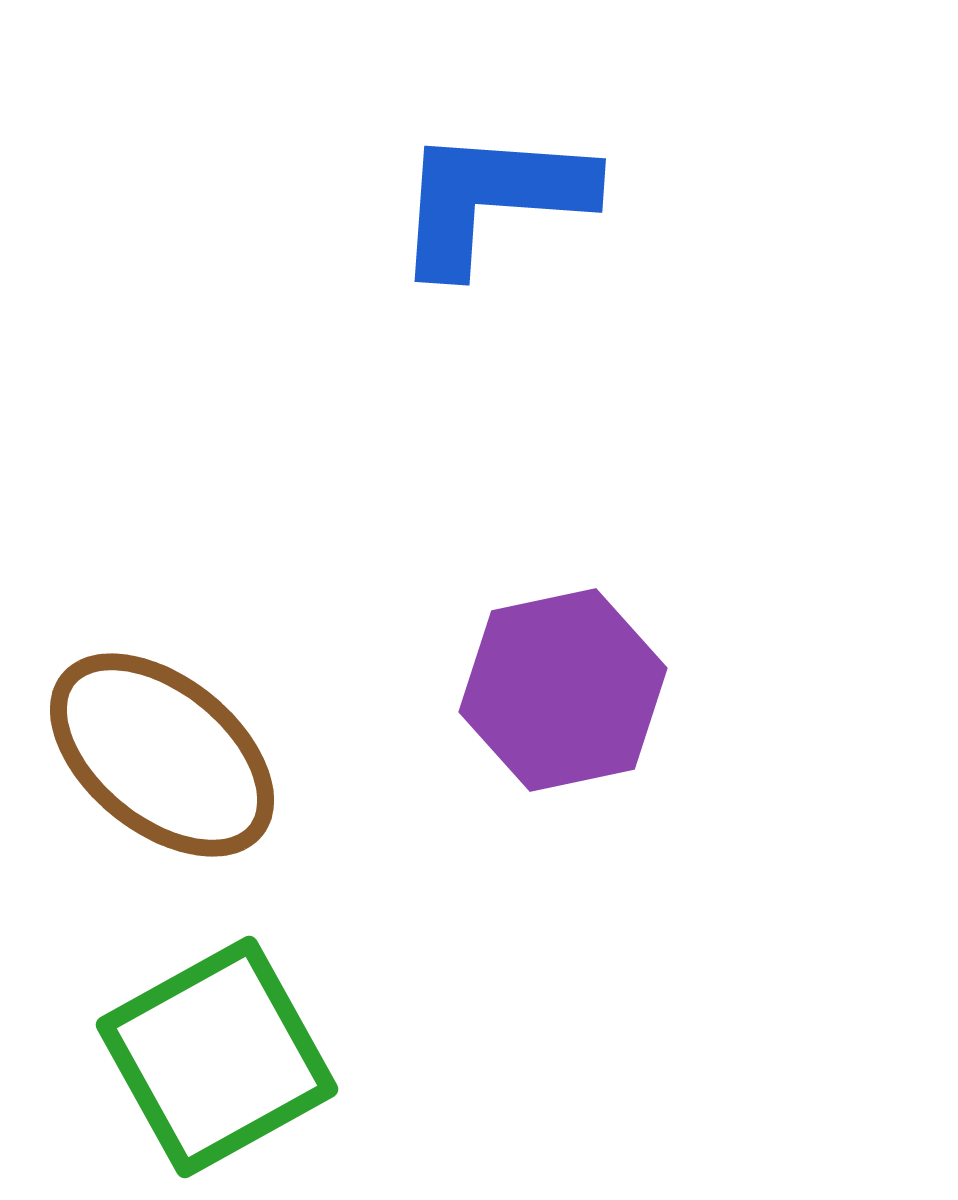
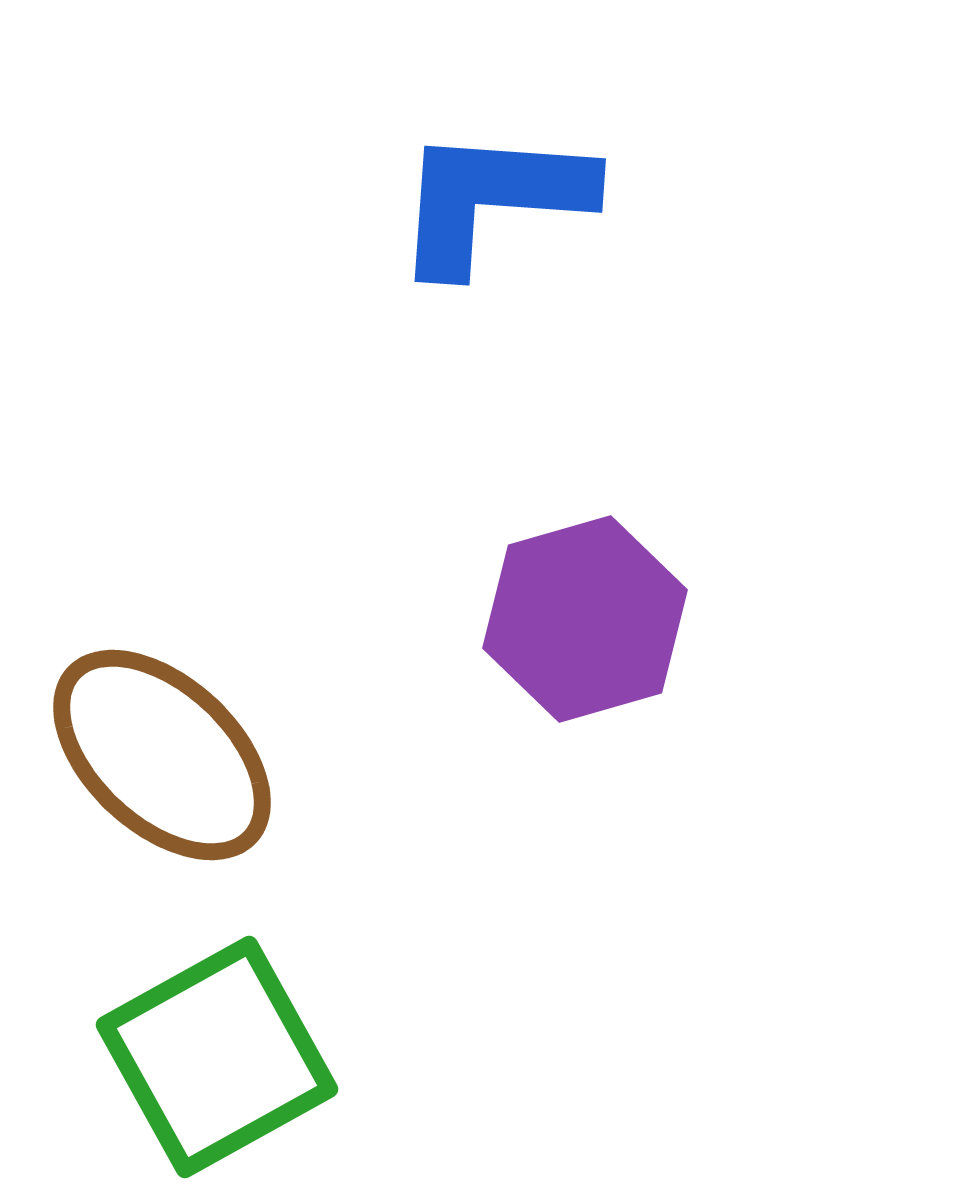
purple hexagon: moved 22 px right, 71 px up; rotated 4 degrees counterclockwise
brown ellipse: rotated 4 degrees clockwise
